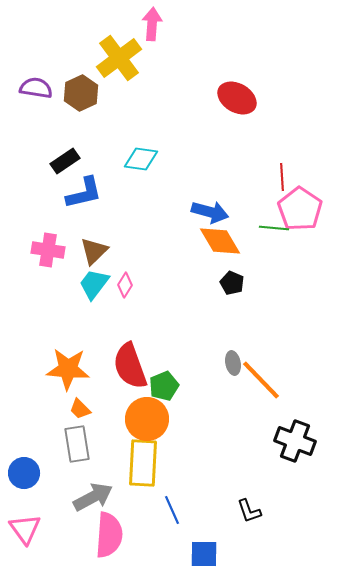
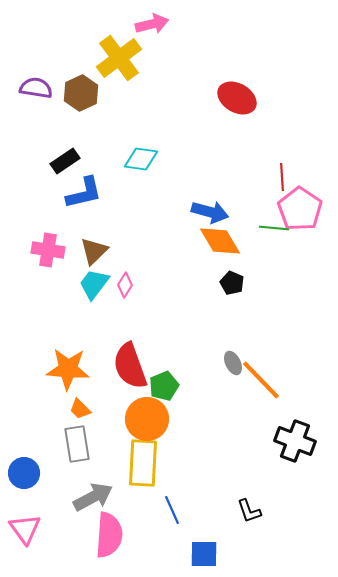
pink arrow: rotated 72 degrees clockwise
gray ellipse: rotated 15 degrees counterclockwise
